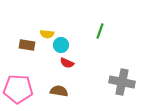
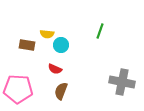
red semicircle: moved 12 px left, 6 px down
brown semicircle: moved 2 px right; rotated 78 degrees counterclockwise
